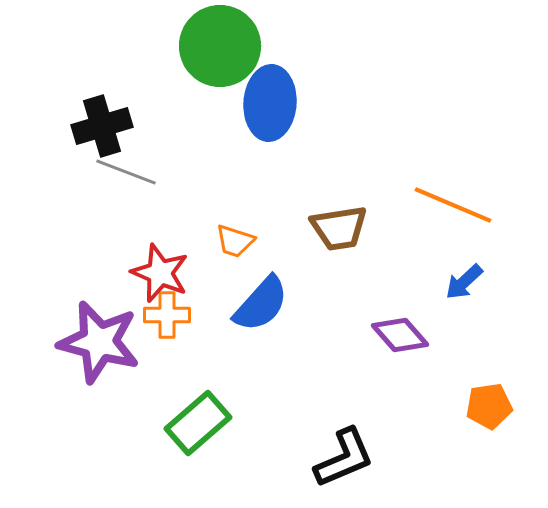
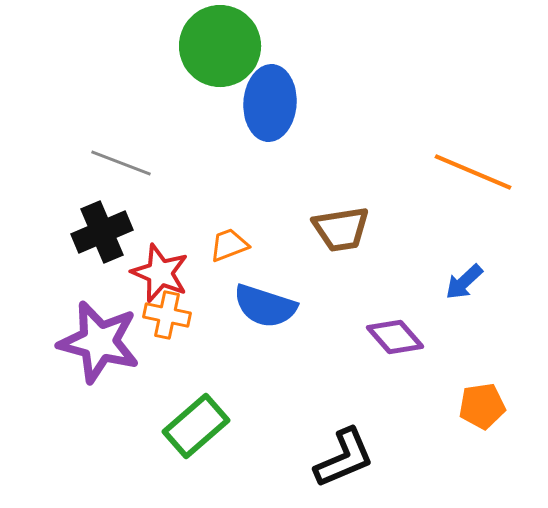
black cross: moved 106 px down; rotated 6 degrees counterclockwise
gray line: moved 5 px left, 9 px up
orange line: moved 20 px right, 33 px up
brown trapezoid: moved 2 px right, 1 px down
orange trapezoid: moved 6 px left, 4 px down; rotated 141 degrees clockwise
blue semicircle: moved 4 px right, 2 px down; rotated 66 degrees clockwise
orange cross: rotated 12 degrees clockwise
purple diamond: moved 5 px left, 2 px down
orange pentagon: moved 7 px left
green rectangle: moved 2 px left, 3 px down
